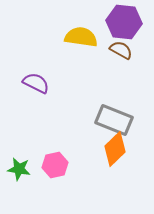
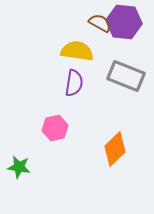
yellow semicircle: moved 4 px left, 14 px down
brown semicircle: moved 21 px left, 27 px up
purple semicircle: moved 38 px right; rotated 72 degrees clockwise
gray rectangle: moved 12 px right, 44 px up
pink hexagon: moved 37 px up
green star: moved 2 px up
